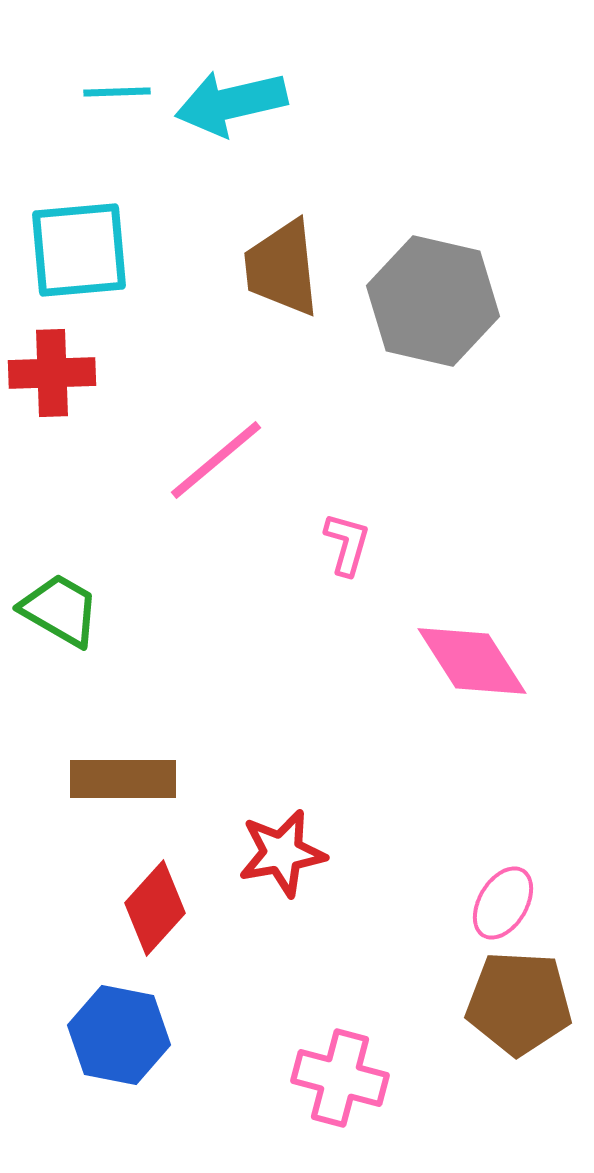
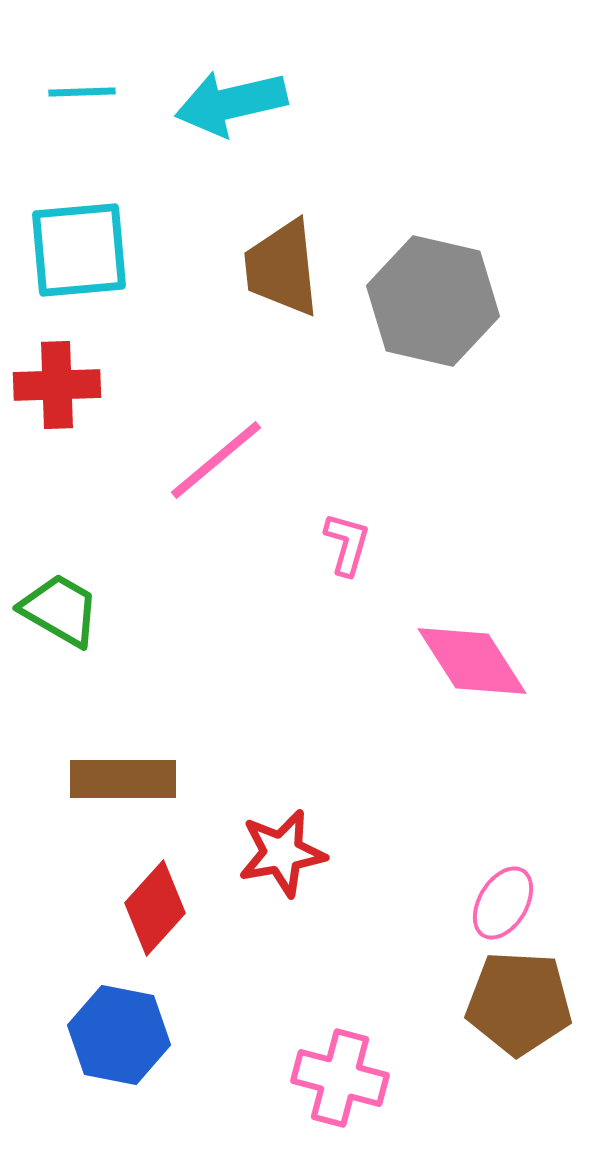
cyan line: moved 35 px left
red cross: moved 5 px right, 12 px down
